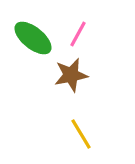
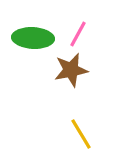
green ellipse: rotated 36 degrees counterclockwise
brown star: moved 5 px up
